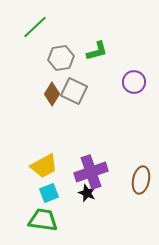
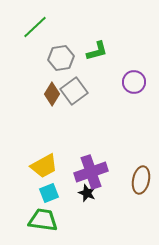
gray square: rotated 28 degrees clockwise
